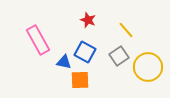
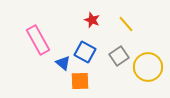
red star: moved 4 px right
yellow line: moved 6 px up
blue triangle: moved 1 px left, 1 px down; rotated 28 degrees clockwise
orange square: moved 1 px down
